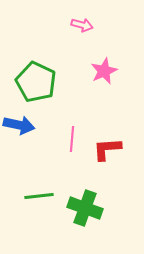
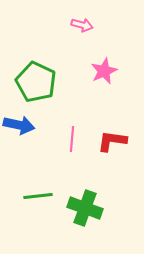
red L-shape: moved 5 px right, 8 px up; rotated 12 degrees clockwise
green line: moved 1 px left
